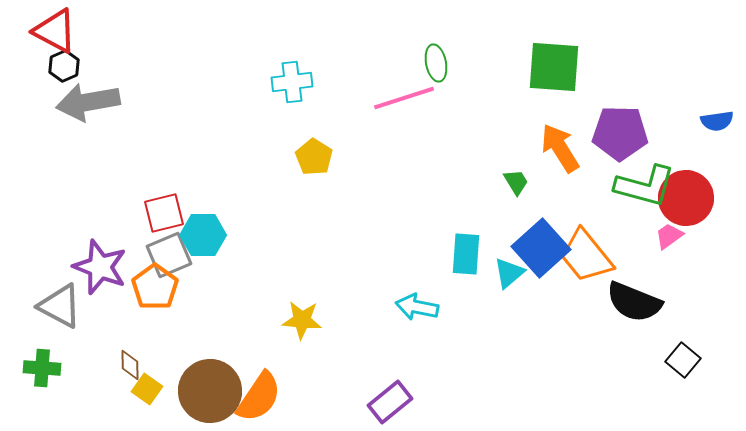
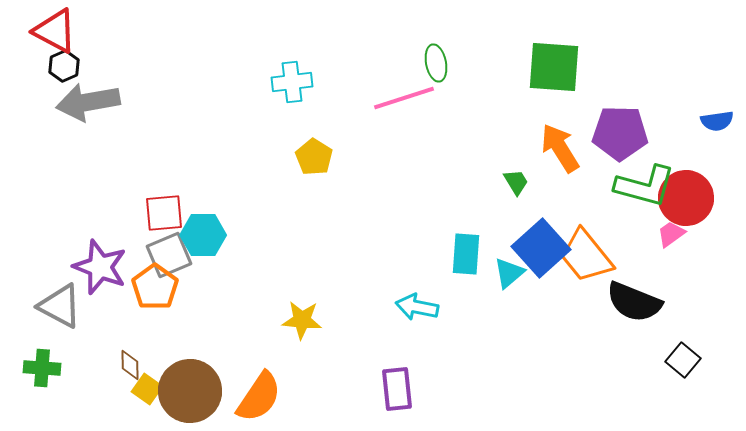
red square: rotated 9 degrees clockwise
pink trapezoid: moved 2 px right, 2 px up
brown circle: moved 20 px left
purple rectangle: moved 7 px right, 13 px up; rotated 57 degrees counterclockwise
